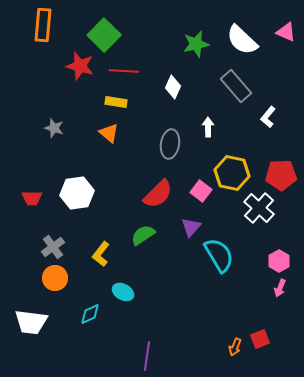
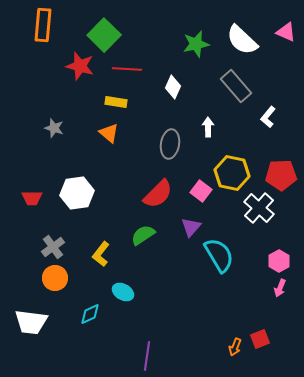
red line: moved 3 px right, 2 px up
